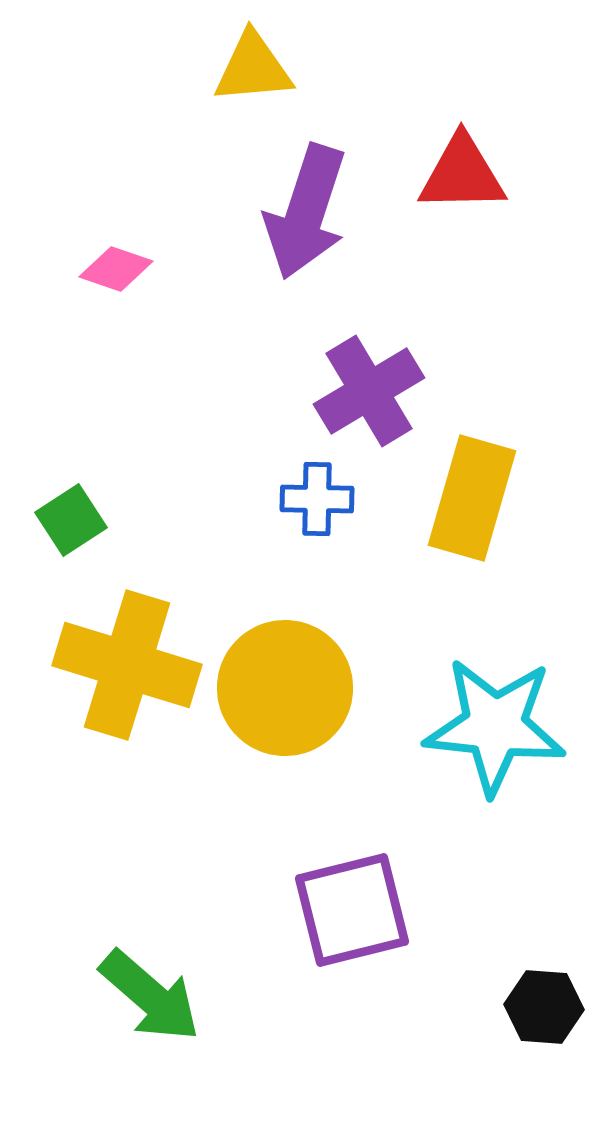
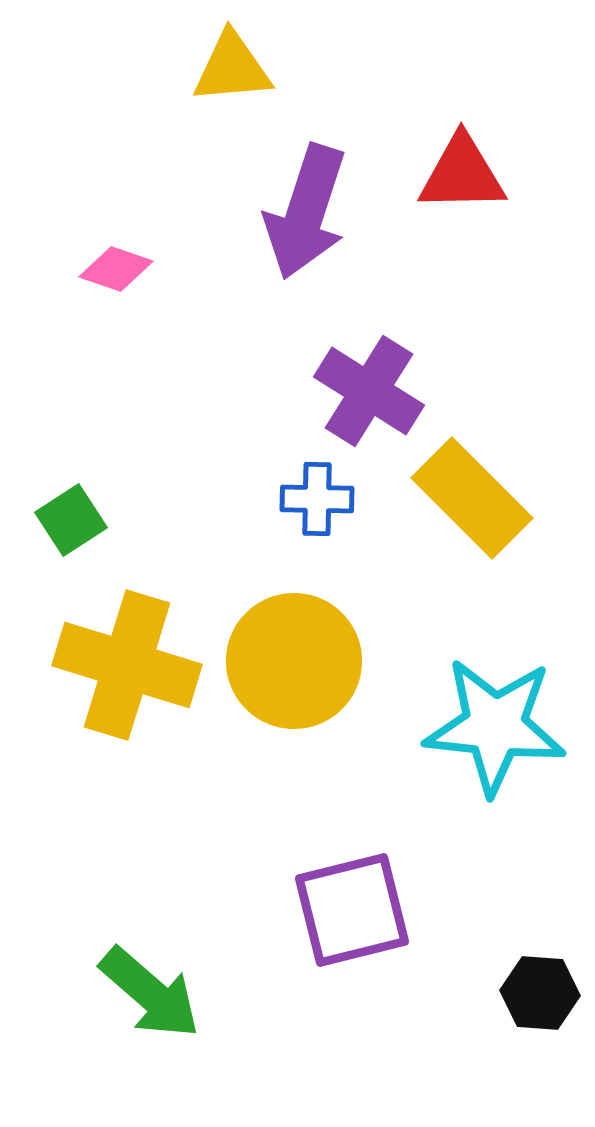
yellow triangle: moved 21 px left
purple cross: rotated 27 degrees counterclockwise
yellow rectangle: rotated 61 degrees counterclockwise
yellow circle: moved 9 px right, 27 px up
green arrow: moved 3 px up
black hexagon: moved 4 px left, 14 px up
